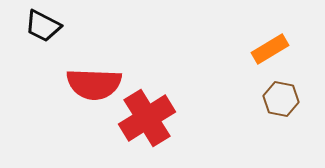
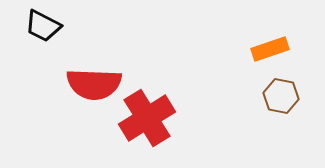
orange rectangle: rotated 12 degrees clockwise
brown hexagon: moved 3 px up
